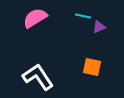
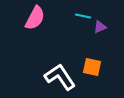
pink semicircle: rotated 150 degrees clockwise
purple triangle: moved 1 px right
white L-shape: moved 22 px right
